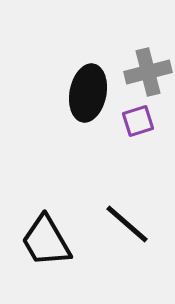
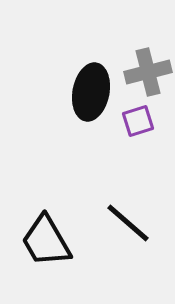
black ellipse: moved 3 px right, 1 px up
black line: moved 1 px right, 1 px up
